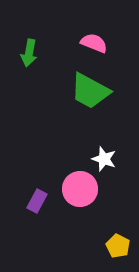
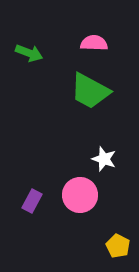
pink semicircle: rotated 20 degrees counterclockwise
green arrow: rotated 80 degrees counterclockwise
pink circle: moved 6 px down
purple rectangle: moved 5 px left
